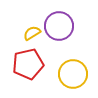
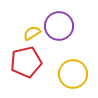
red pentagon: moved 2 px left, 2 px up
